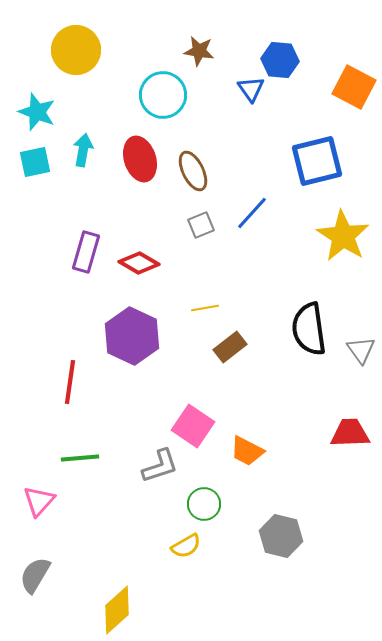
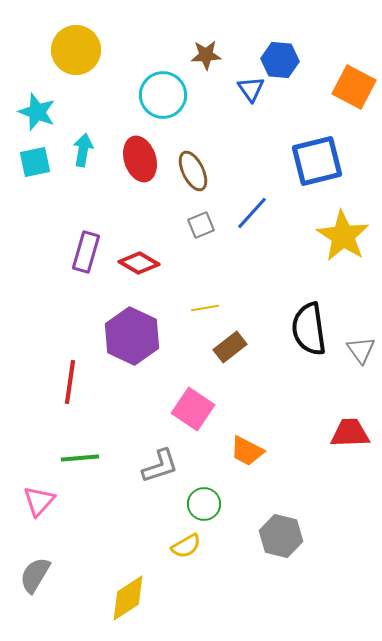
brown star: moved 7 px right, 4 px down; rotated 12 degrees counterclockwise
pink square: moved 17 px up
yellow diamond: moved 11 px right, 12 px up; rotated 9 degrees clockwise
